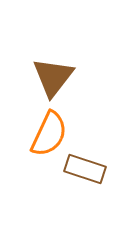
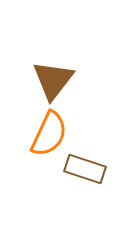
brown triangle: moved 3 px down
